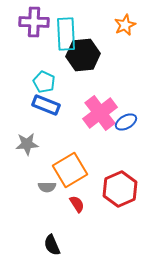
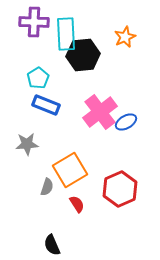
orange star: moved 12 px down
cyan pentagon: moved 6 px left, 4 px up; rotated 15 degrees clockwise
pink cross: moved 1 px up
gray semicircle: rotated 72 degrees counterclockwise
